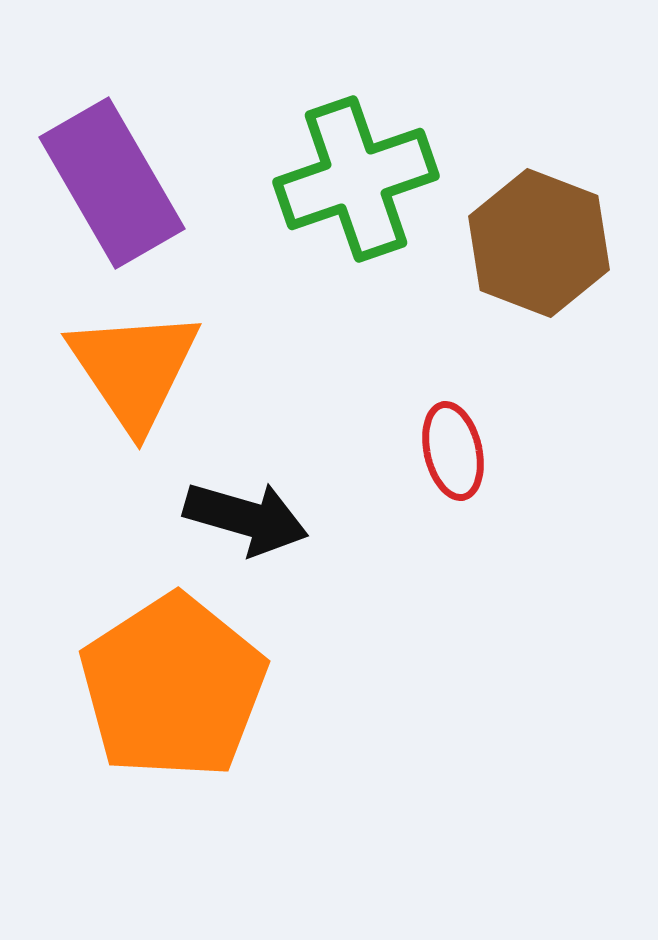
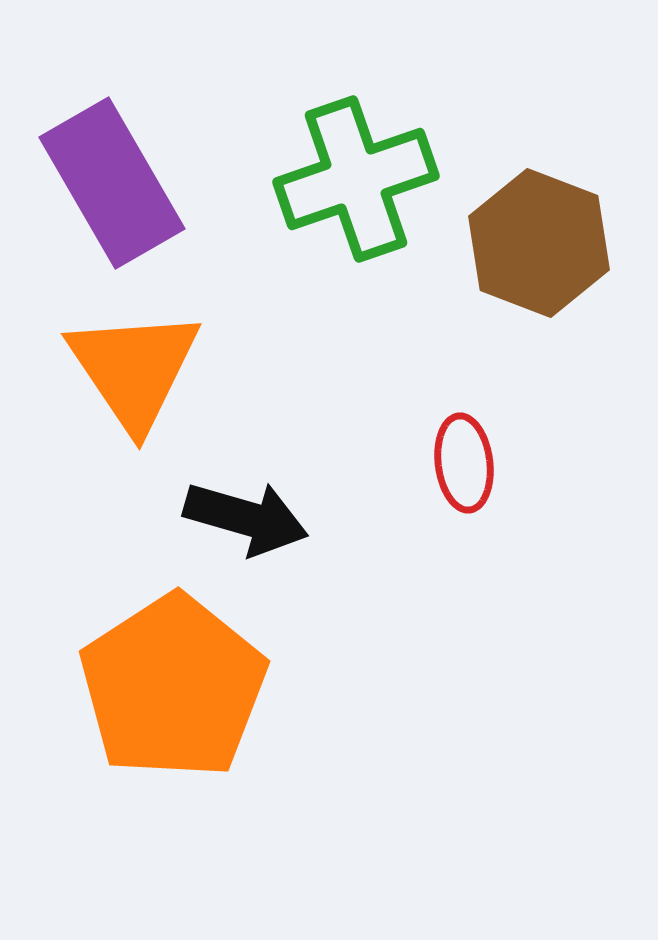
red ellipse: moved 11 px right, 12 px down; rotated 6 degrees clockwise
